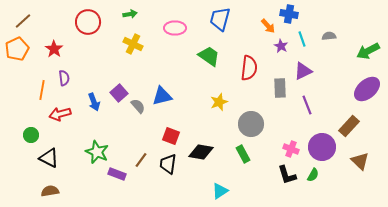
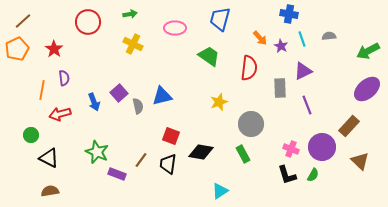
orange arrow at (268, 26): moved 8 px left, 12 px down
gray semicircle at (138, 106): rotated 28 degrees clockwise
